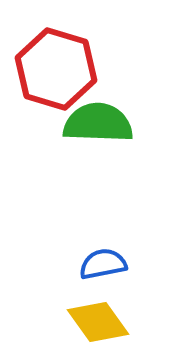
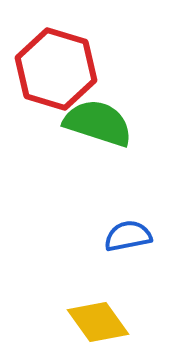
green semicircle: rotated 16 degrees clockwise
blue semicircle: moved 25 px right, 28 px up
